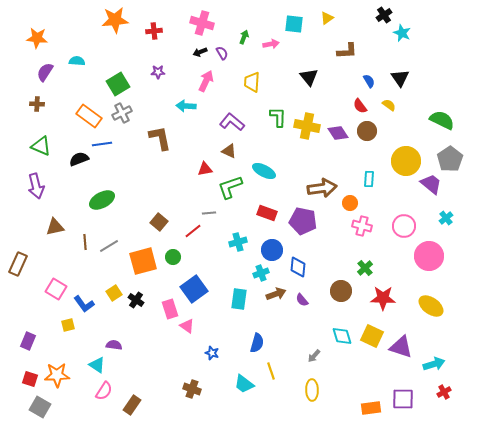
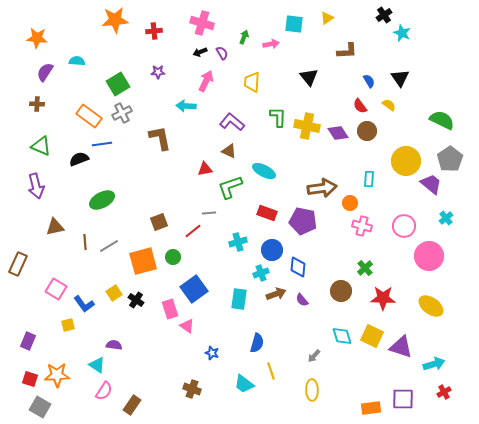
brown square at (159, 222): rotated 30 degrees clockwise
